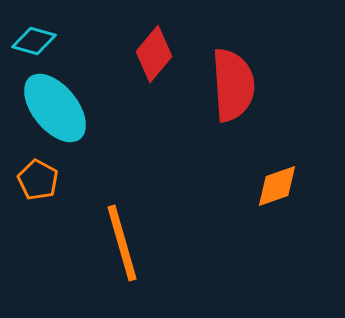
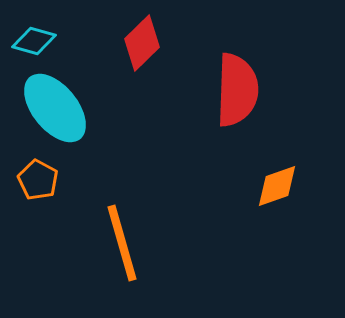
red diamond: moved 12 px left, 11 px up; rotated 6 degrees clockwise
red semicircle: moved 4 px right, 5 px down; rotated 6 degrees clockwise
